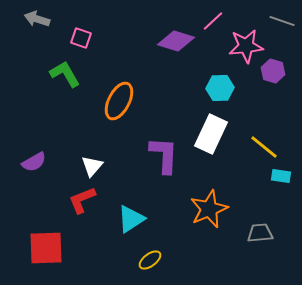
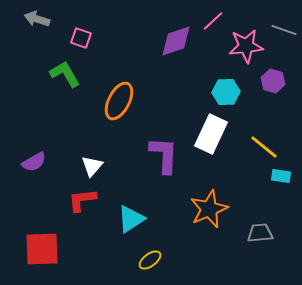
gray line: moved 2 px right, 9 px down
purple diamond: rotated 36 degrees counterclockwise
purple hexagon: moved 10 px down
cyan hexagon: moved 6 px right, 4 px down
red L-shape: rotated 16 degrees clockwise
red square: moved 4 px left, 1 px down
